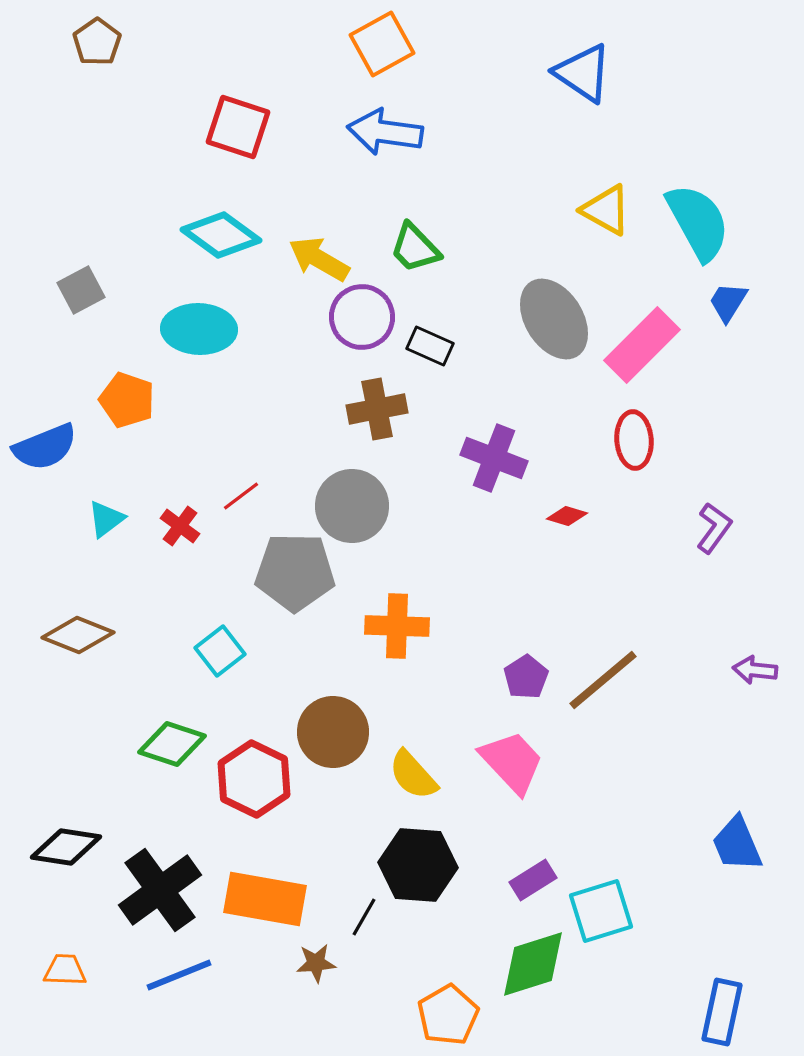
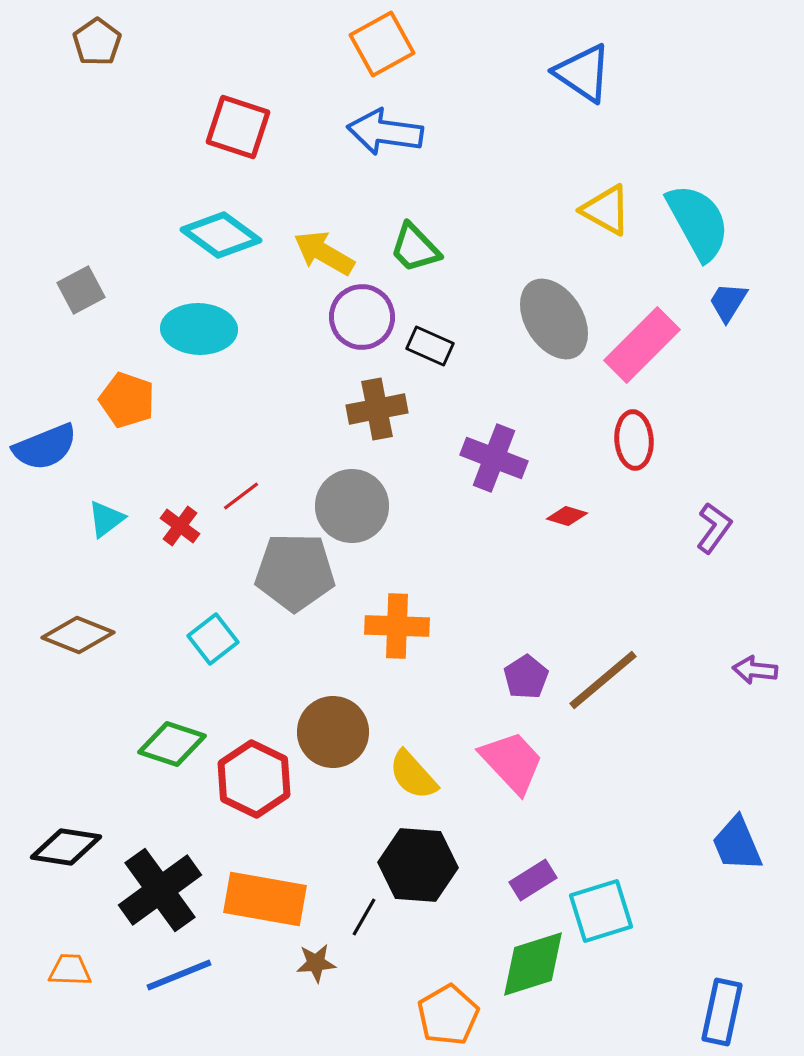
yellow arrow at (319, 259): moved 5 px right, 6 px up
cyan square at (220, 651): moved 7 px left, 12 px up
orange trapezoid at (65, 970): moved 5 px right
